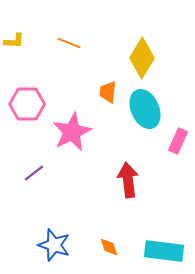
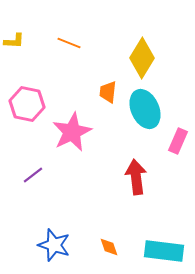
pink hexagon: rotated 12 degrees clockwise
purple line: moved 1 px left, 2 px down
red arrow: moved 8 px right, 3 px up
